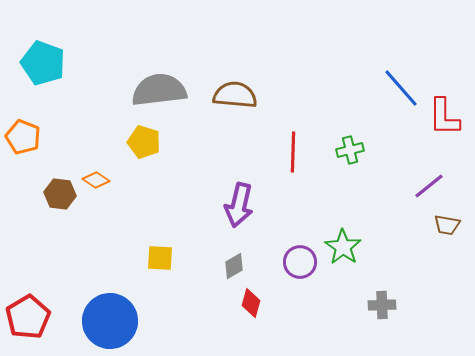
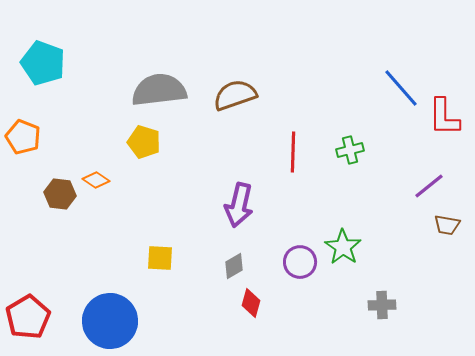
brown semicircle: rotated 24 degrees counterclockwise
